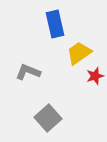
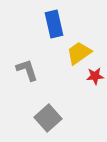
blue rectangle: moved 1 px left
gray L-shape: moved 1 px left, 2 px up; rotated 50 degrees clockwise
red star: rotated 12 degrees clockwise
